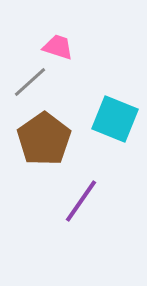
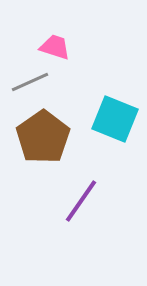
pink trapezoid: moved 3 px left
gray line: rotated 18 degrees clockwise
brown pentagon: moved 1 px left, 2 px up
